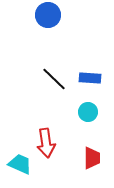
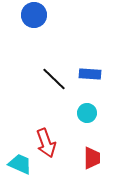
blue circle: moved 14 px left
blue rectangle: moved 4 px up
cyan circle: moved 1 px left, 1 px down
red arrow: rotated 12 degrees counterclockwise
